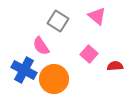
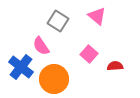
blue cross: moved 3 px left, 3 px up; rotated 10 degrees clockwise
